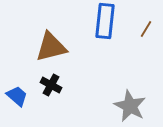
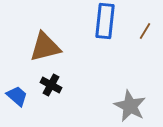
brown line: moved 1 px left, 2 px down
brown triangle: moved 6 px left
